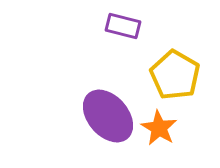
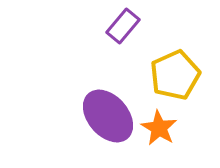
purple rectangle: rotated 64 degrees counterclockwise
yellow pentagon: rotated 18 degrees clockwise
